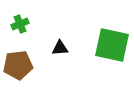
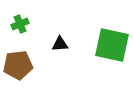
black triangle: moved 4 px up
